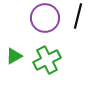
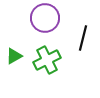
black line: moved 5 px right, 22 px down
